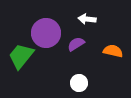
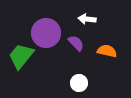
purple semicircle: moved 1 px up; rotated 78 degrees clockwise
orange semicircle: moved 6 px left
